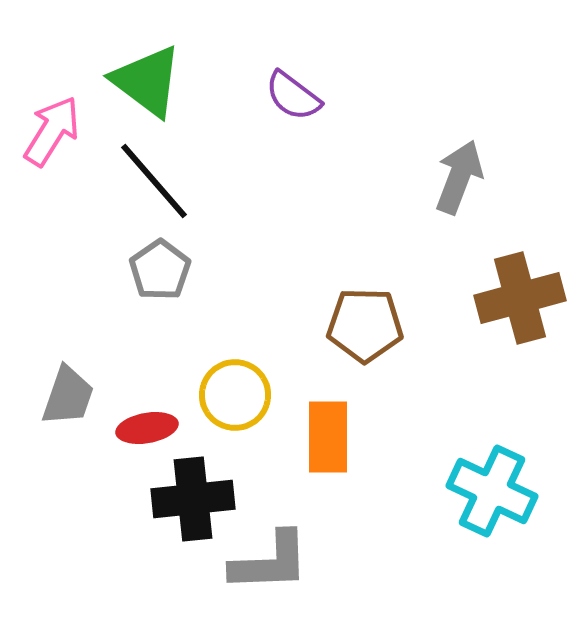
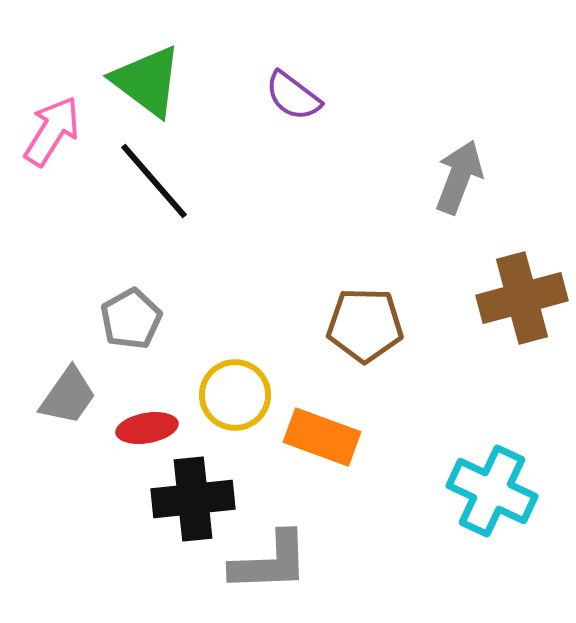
gray pentagon: moved 29 px left, 49 px down; rotated 6 degrees clockwise
brown cross: moved 2 px right
gray trapezoid: rotated 16 degrees clockwise
orange rectangle: moved 6 px left; rotated 70 degrees counterclockwise
